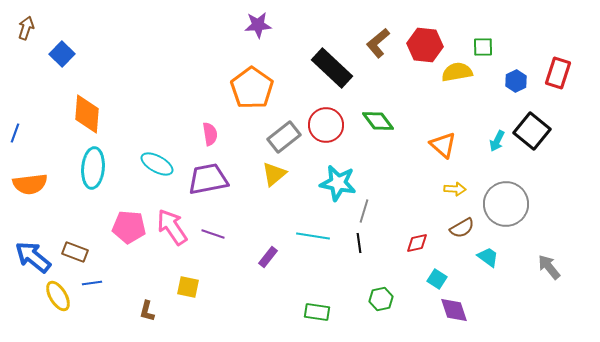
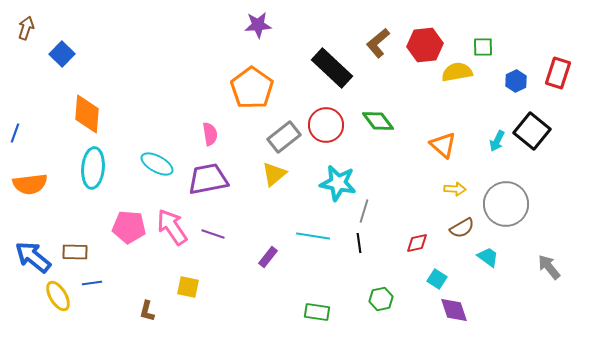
red hexagon at (425, 45): rotated 12 degrees counterclockwise
brown rectangle at (75, 252): rotated 20 degrees counterclockwise
